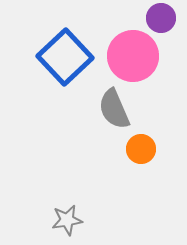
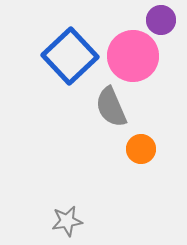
purple circle: moved 2 px down
blue square: moved 5 px right, 1 px up
gray semicircle: moved 3 px left, 2 px up
gray star: moved 1 px down
